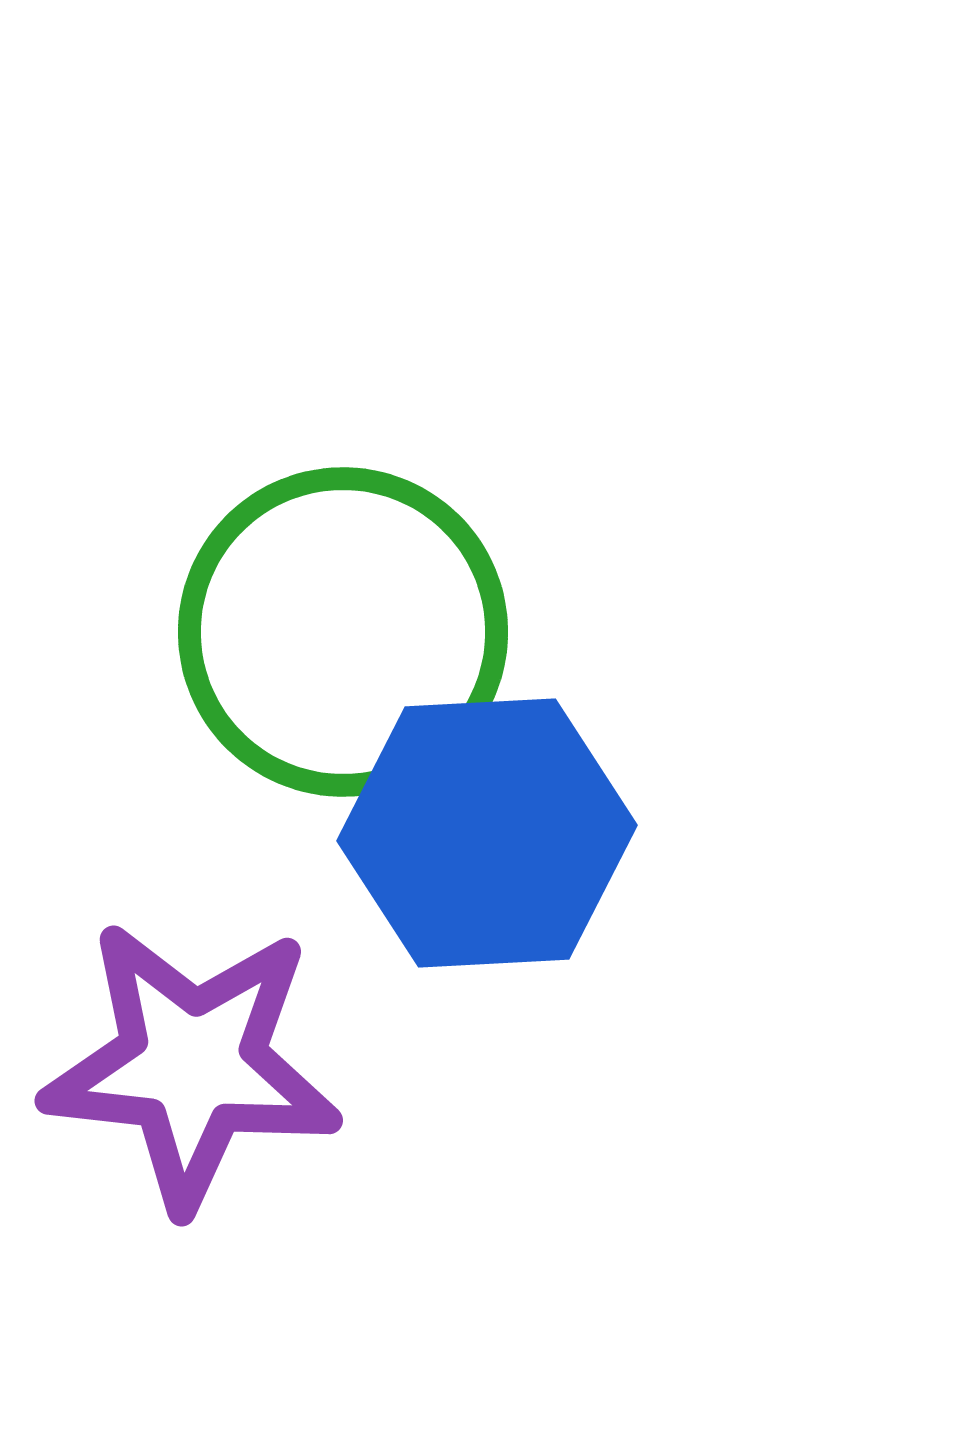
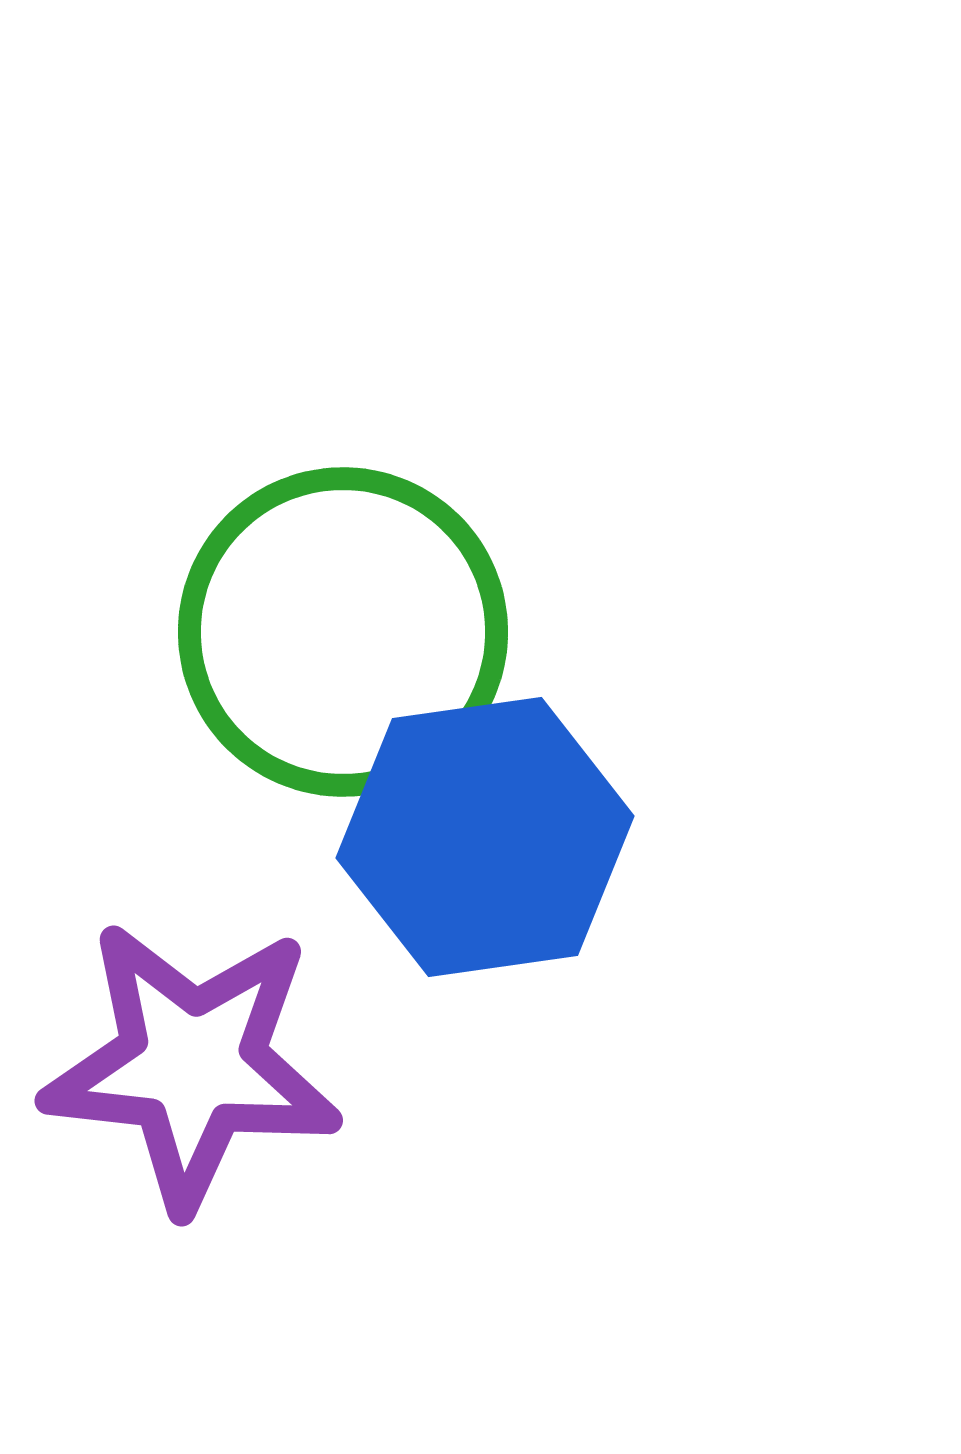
blue hexagon: moved 2 px left, 4 px down; rotated 5 degrees counterclockwise
